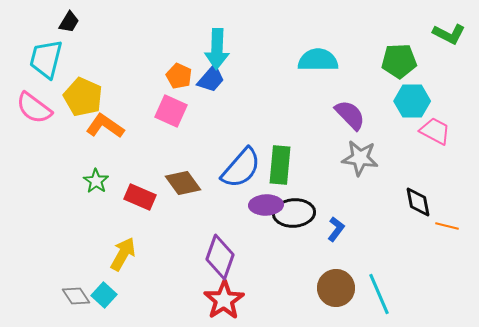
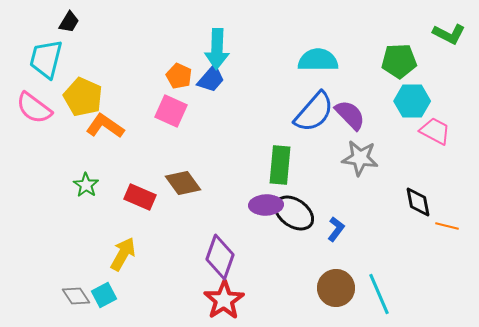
blue semicircle: moved 73 px right, 56 px up
green star: moved 10 px left, 4 px down
black ellipse: rotated 39 degrees clockwise
cyan square: rotated 20 degrees clockwise
